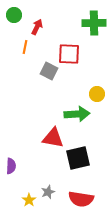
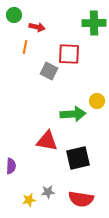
red arrow: rotated 77 degrees clockwise
yellow circle: moved 7 px down
green arrow: moved 4 px left
red triangle: moved 6 px left, 3 px down
gray star: rotated 16 degrees clockwise
yellow star: rotated 24 degrees clockwise
